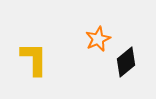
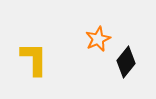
black diamond: rotated 12 degrees counterclockwise
